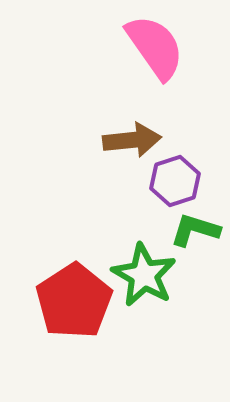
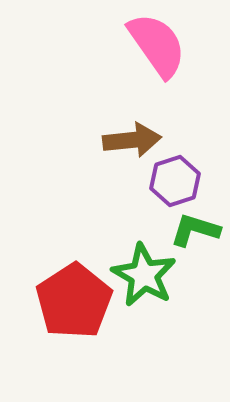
pink semicircle: moved 2 px right, 2 px up
